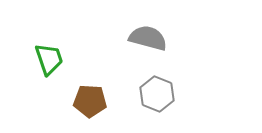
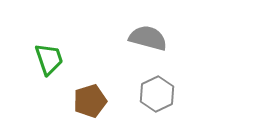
gray hexagon: rotated 12 degrees clockwise
brown pentagon: rotated 20 degrees counterclockwise
